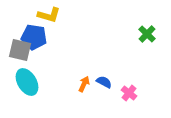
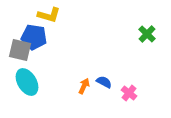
orange arrow: moved 2 px down
